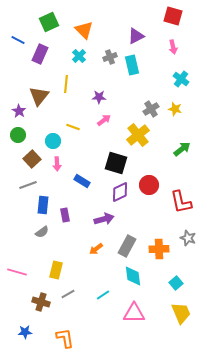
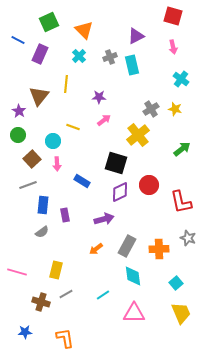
gray line at (68, 294): moved 2 px left
